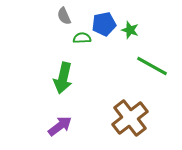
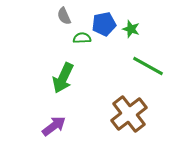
green star: moved 1 px right, 1 px up
green line: moved 4 px left
green arrow: rotated 12 degrees clockwise
brown cross: moved 1 px left, 4 px up
purple arrow: moved 6 px left
